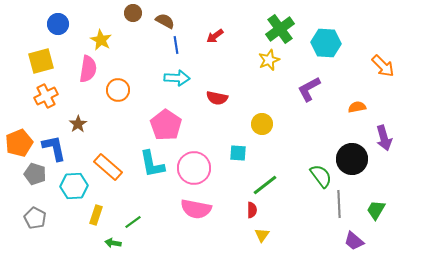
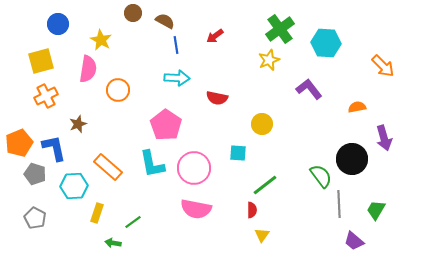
purple L-shape at (309, 89): rotated 80 degrees clockwise
brown star at (78, 124): rotated 12 degrees clockwise
yellow rectangle at (96, 215): moved 1 px right, 2 px up
